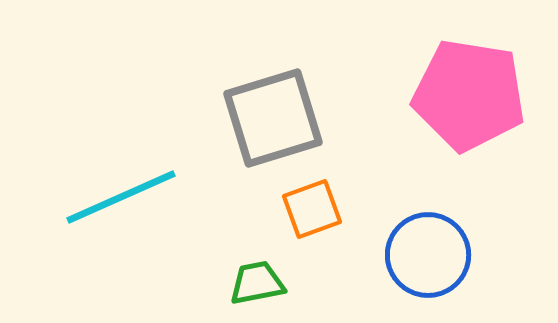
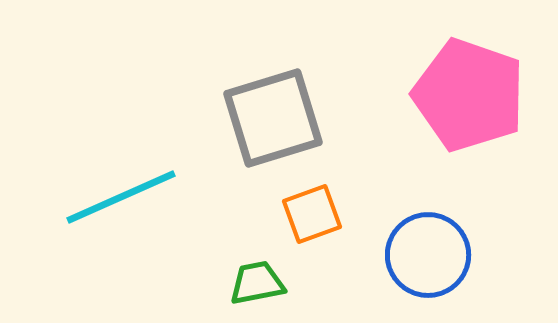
pink pentagon: rotated 10 degrees clockwise
orange square: moved 5 px down
